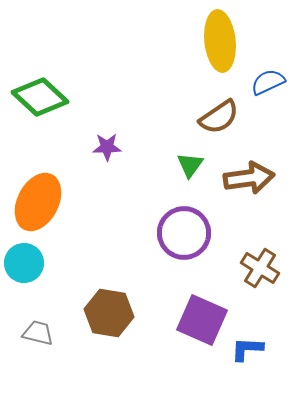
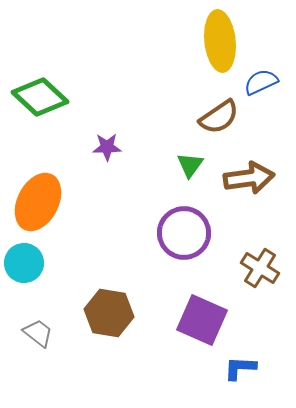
blue semicircle: moved 7 px left
gray trapezoid: rotated 24 degrees clockwise
blue L-shape: moved 7 px left, 19 px down
